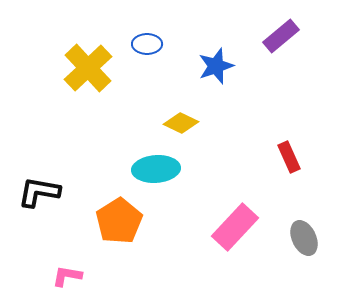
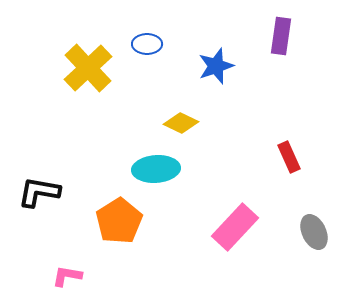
purple rectangle: rotated 42 degrees counterclockwise
gray ellipse: moved 10 px right, 6 px up
